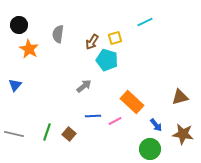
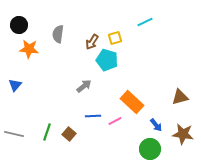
orange star: rotated 24 degrees counterclockwise
